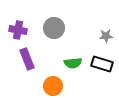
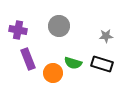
gray circle: moved 5 px right, 2 px up
purple rectangle: moved 1 px right
green semicircle: rotated 24 degrees clockwise
orange circle: moved 13 px up
